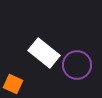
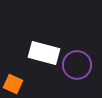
white rectangle: rotated 24 degrees counterclockwise
